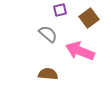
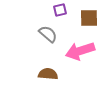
brown square: rotated 36 degrees clockwise
pink arrow: rotated 40 degrees counterclockwise
